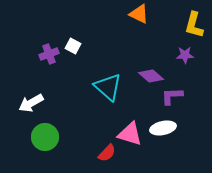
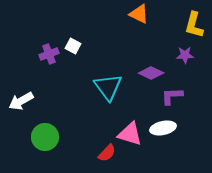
purple diamond: moved 3 px up; rotated 15 degrees counterclockwise
cyan triangle: rotated 12 degrees clockwise
white arrow: moved 10 px left, 2 px up
